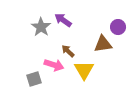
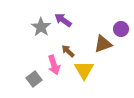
purple circle: moved 3 px right, 2 px down
brown triangle: rotated 12 degrees counterclockwise
pink arrow: rotated 54 degrees clockwise
gray square: rotated 21 degrees counterclockwise
